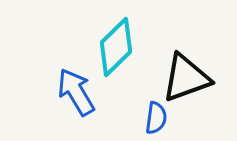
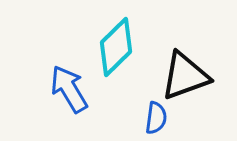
black triangle: moved 1 px left, 2 px up
blue arrow: moved 7 px left, 3 px up
